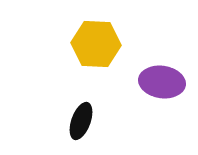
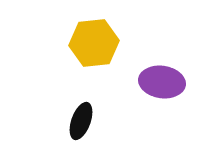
yellow hexagon: moved 2 px left, 1 px up; rotated 9 degrees counterclockwise
